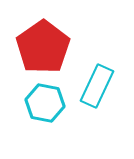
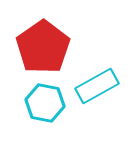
cyan rectangle: rotated 36 degrees clockwise
